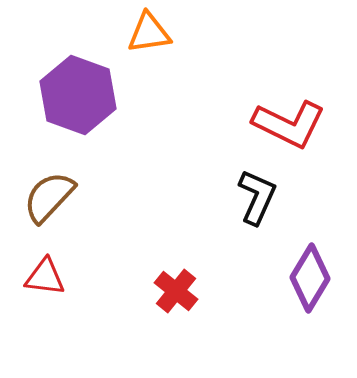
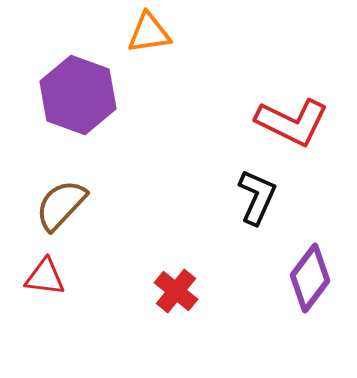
red L-shape: moved 3 px right, 2 px up
brown semicircle: moved 12 px right, 8 px down
purple diamond: rotated 6 degrees clockwise
